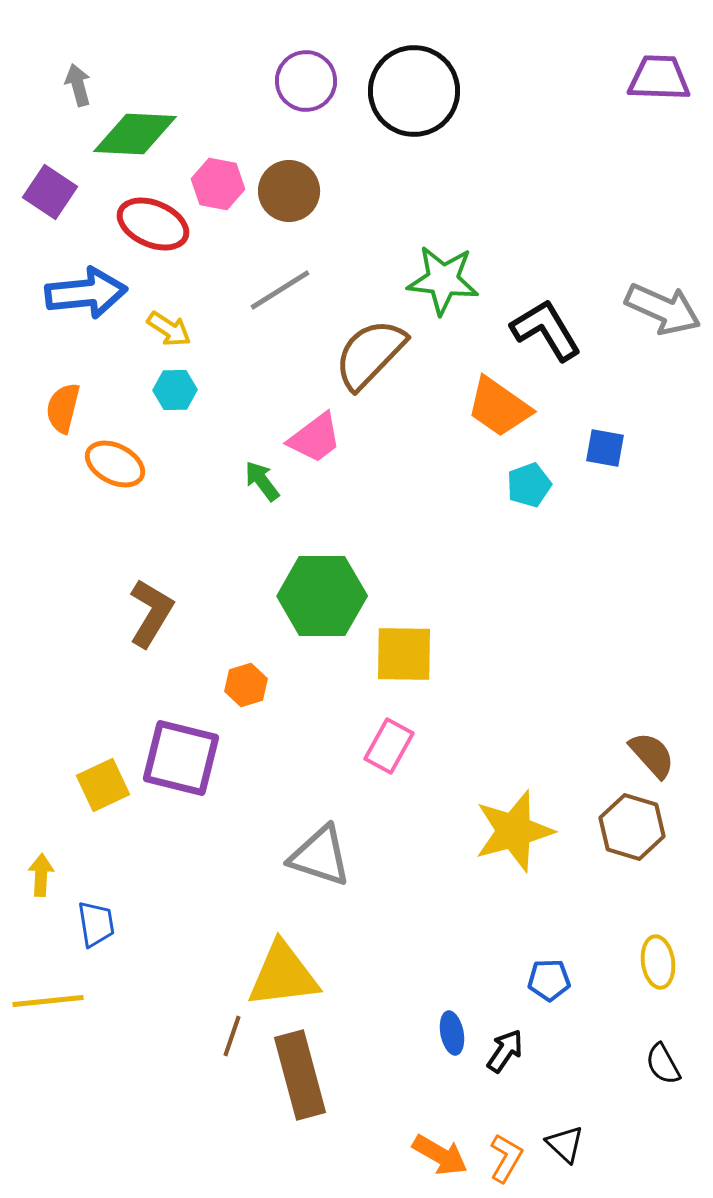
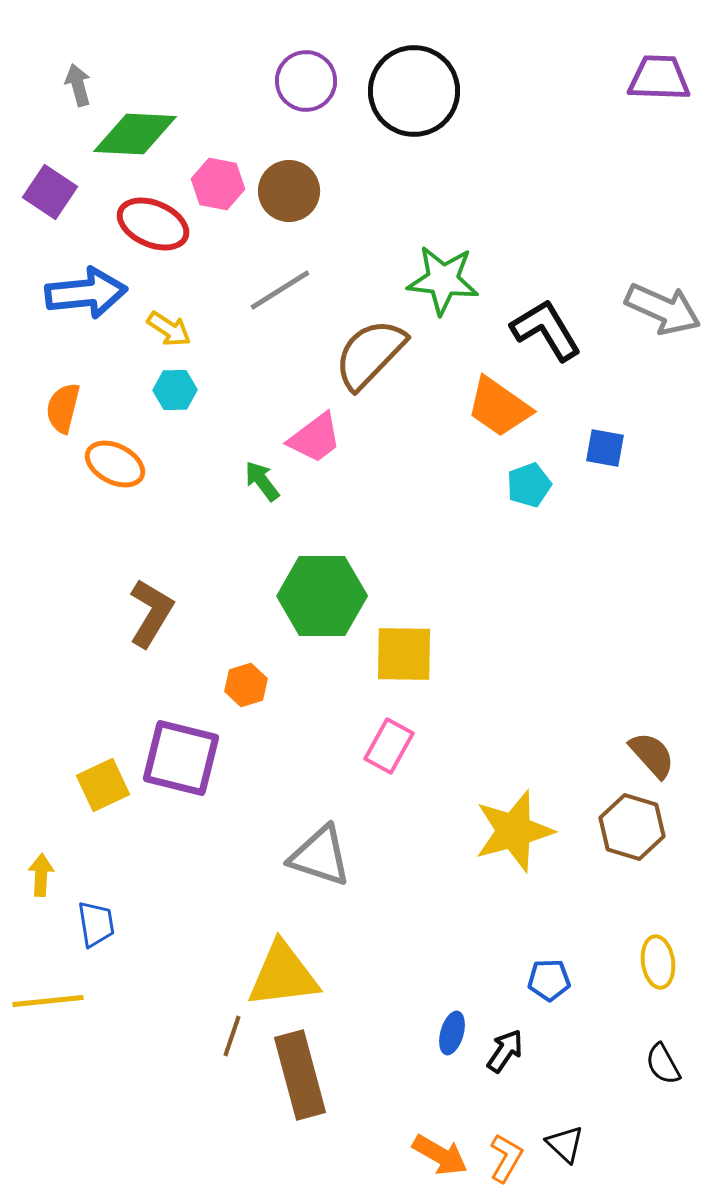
blue ellipse at (452, 1033): rotated 27 degrees clockwise
